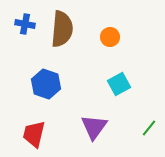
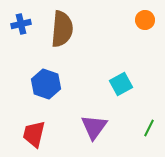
blue cross: moved 4 px left; rotated 24 degrees counterclockwise
orange circle: moved 35 px right, 17 px up
cyan square: moved 2 px right
green line: rotated 12 degrees counterclockwise
